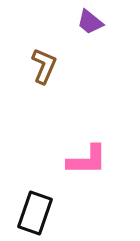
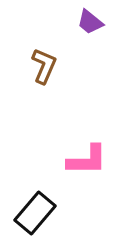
black rectangle: rotated 21 degrees clockwise
